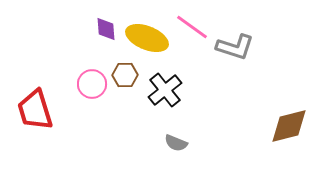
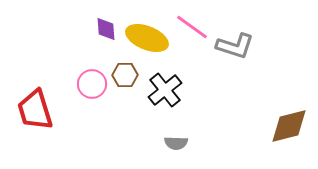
gray L-shape: moved 1 px up
gray semicircle: rotated 20 degrees counterclockwise
